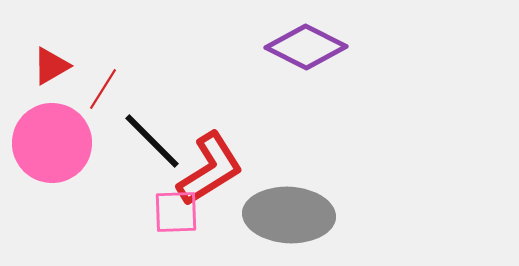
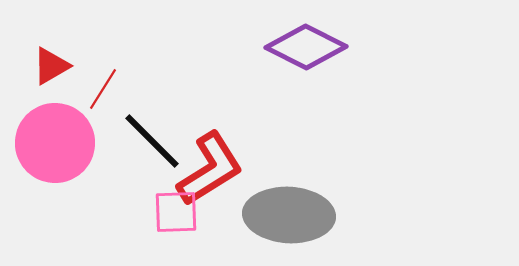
pink circle: moved 3 px right
